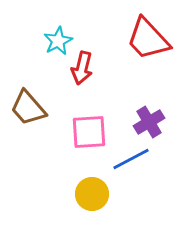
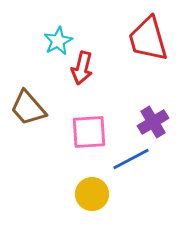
red trapezoid: rotated 27 degrees clockwise
purple cross: moved 4 px right
